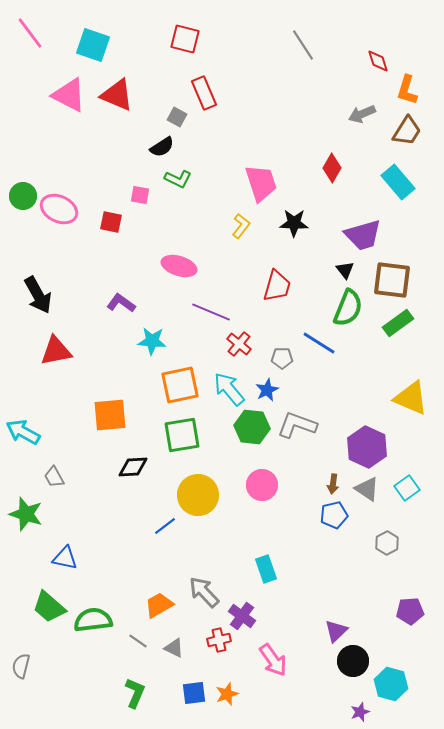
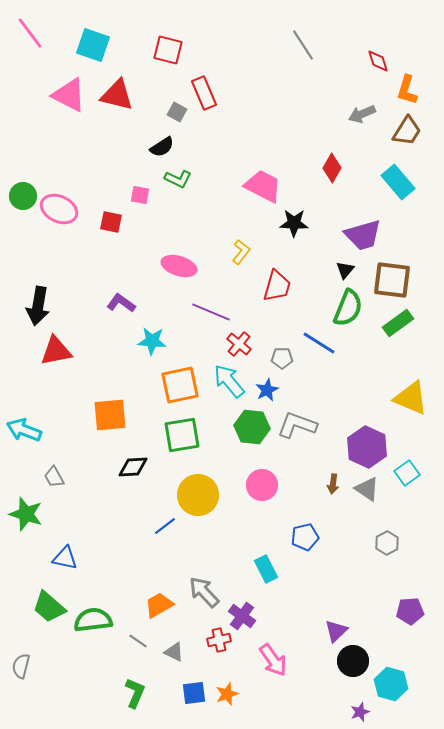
red square at (185, 39): moved 17 px left, 11 px down
red triangle at (117, 95): rotated 9 degrees counterclockwise
gray square at (177, 117): moved 5 px up
pink trapezoid at (261, 183): moved 2 px right, 3 px down; rotated 45 degrees counterclockwise
yellow L-shape at (241, 226): moved 26 px down
black triangle at (345, 270): rotated 18 degrees clockwise
black arrow at (38, 295): moved 11 px down; rotated 39 degrees clockwise
cyan arrow at (229, 389): moved 8 px up
cyan arrow at (23, 432): moved 1 px right, 2 px up; rotated 8 degrees counterclockwise
cyan square at (407, 488): moved 15 px up
blue pentagon at (334, 515): moved 29 px left, 22 px down
cyan rectangle at (266, 569): rotated 8 degrees counterclockwise
gray triangle at (174, 648): moved 4 px down
